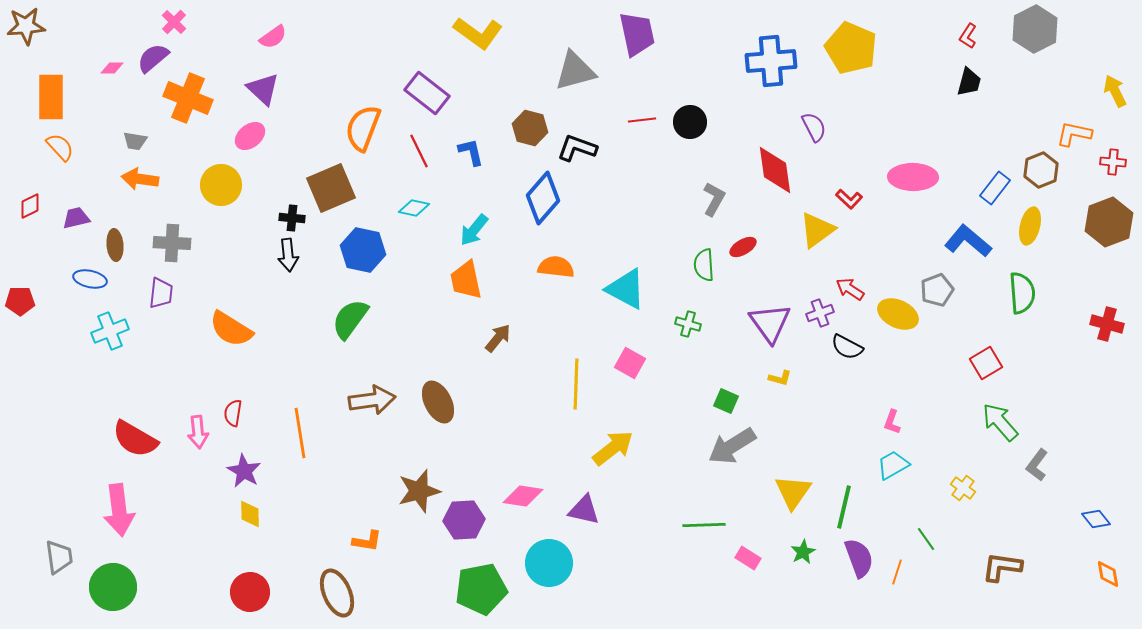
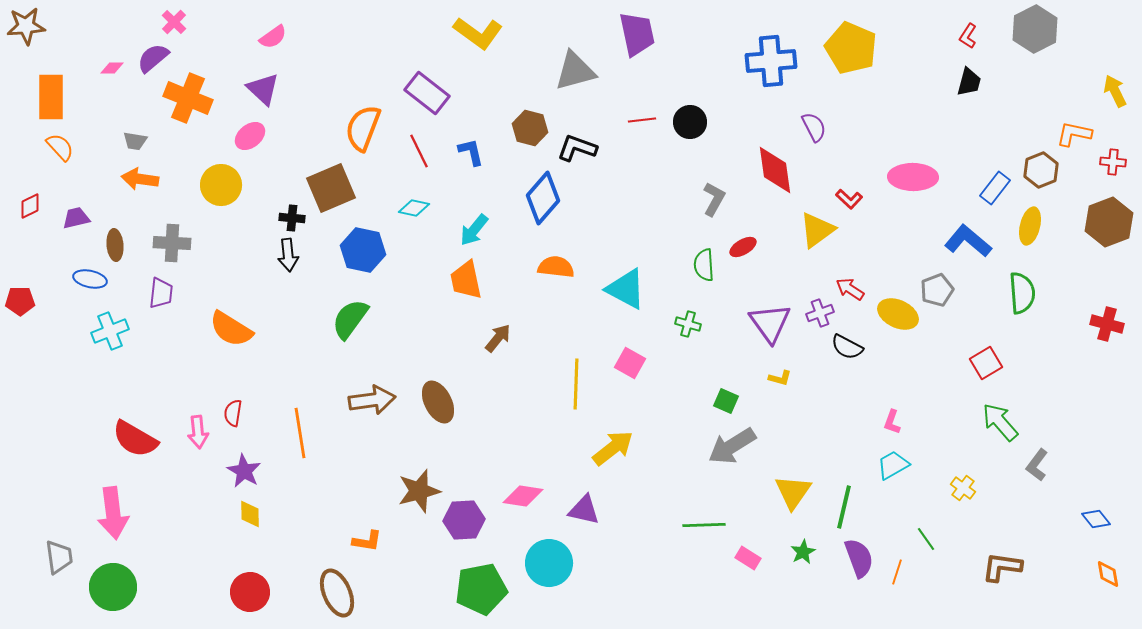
pink arrow at (119, 510): moved 6 px left, 3 px down
